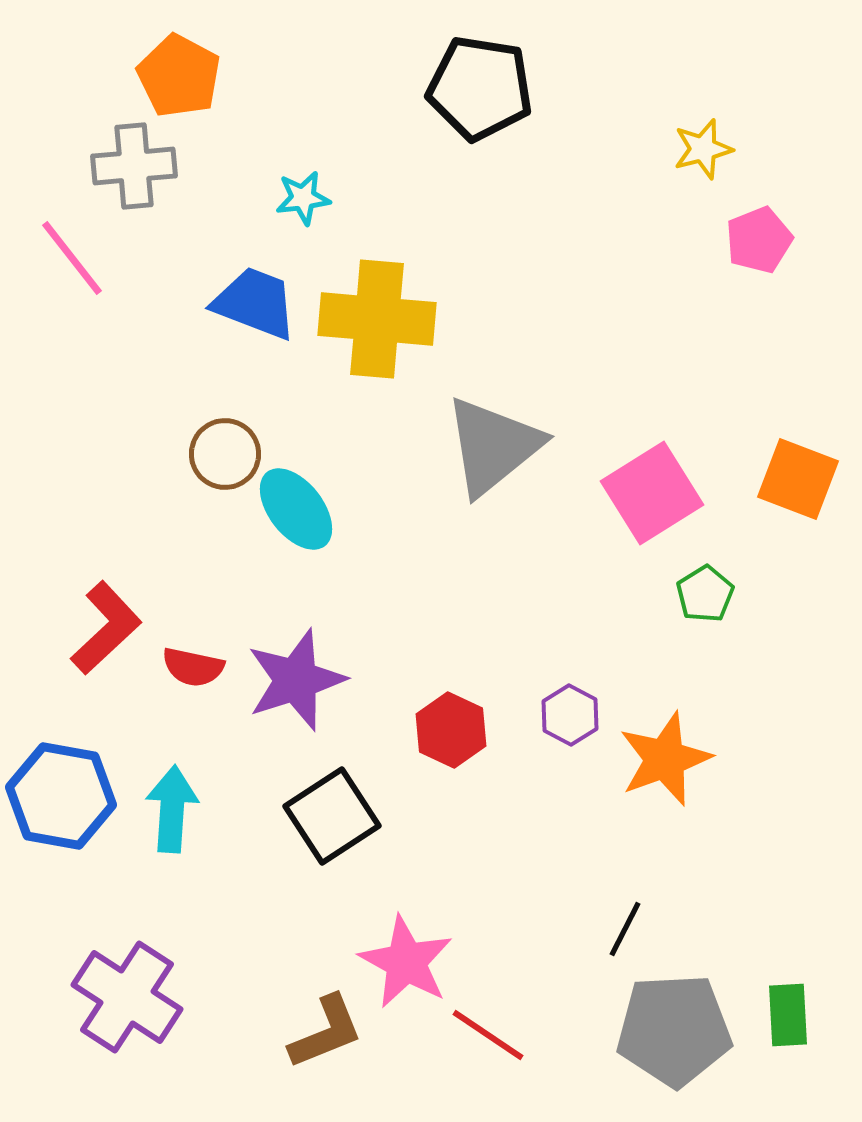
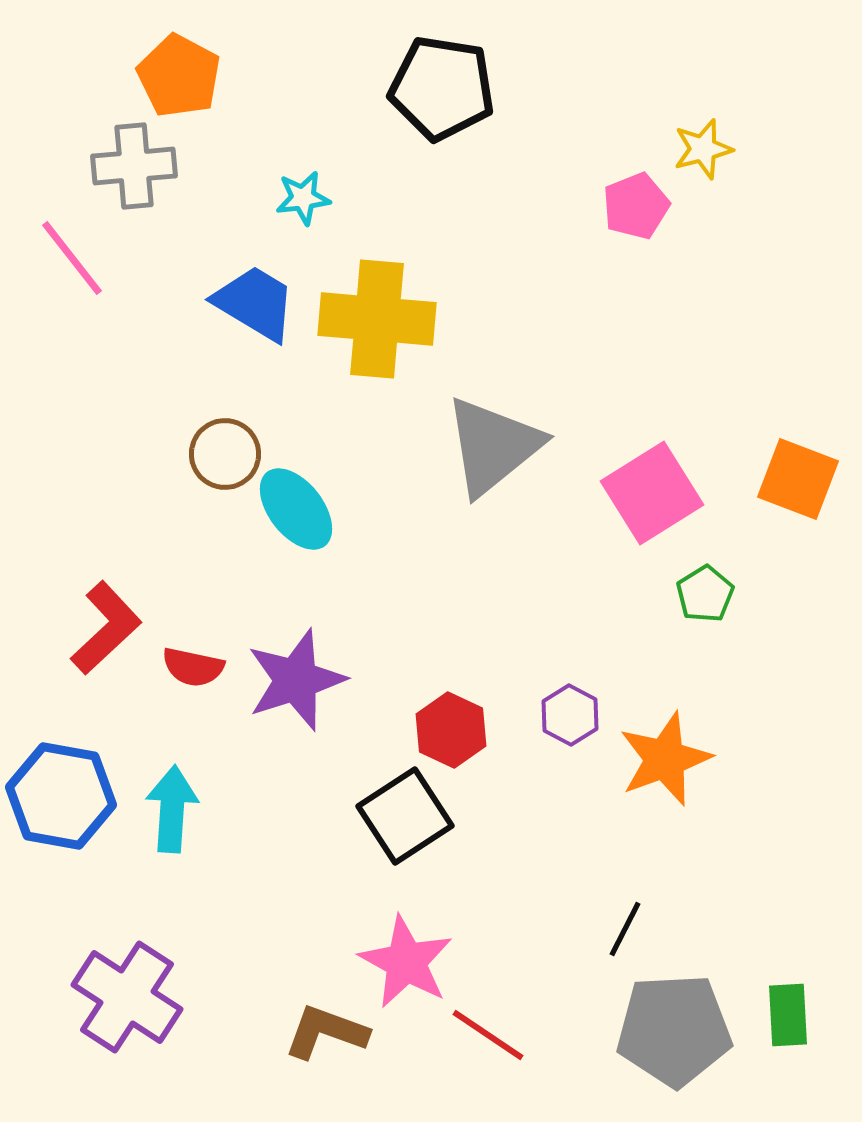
black pentagon: moved 38 px left
pink pentagon: moved 123 px left, 34 px up
blue trapezoid: rotated 10 degrees clockwise
black square: moved 73 px right
brown L-shape: rotated 138 degrees counterclockwise
